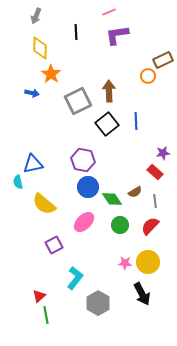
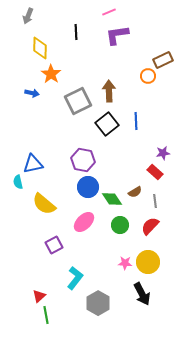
gray arrow: moved 8 px left
